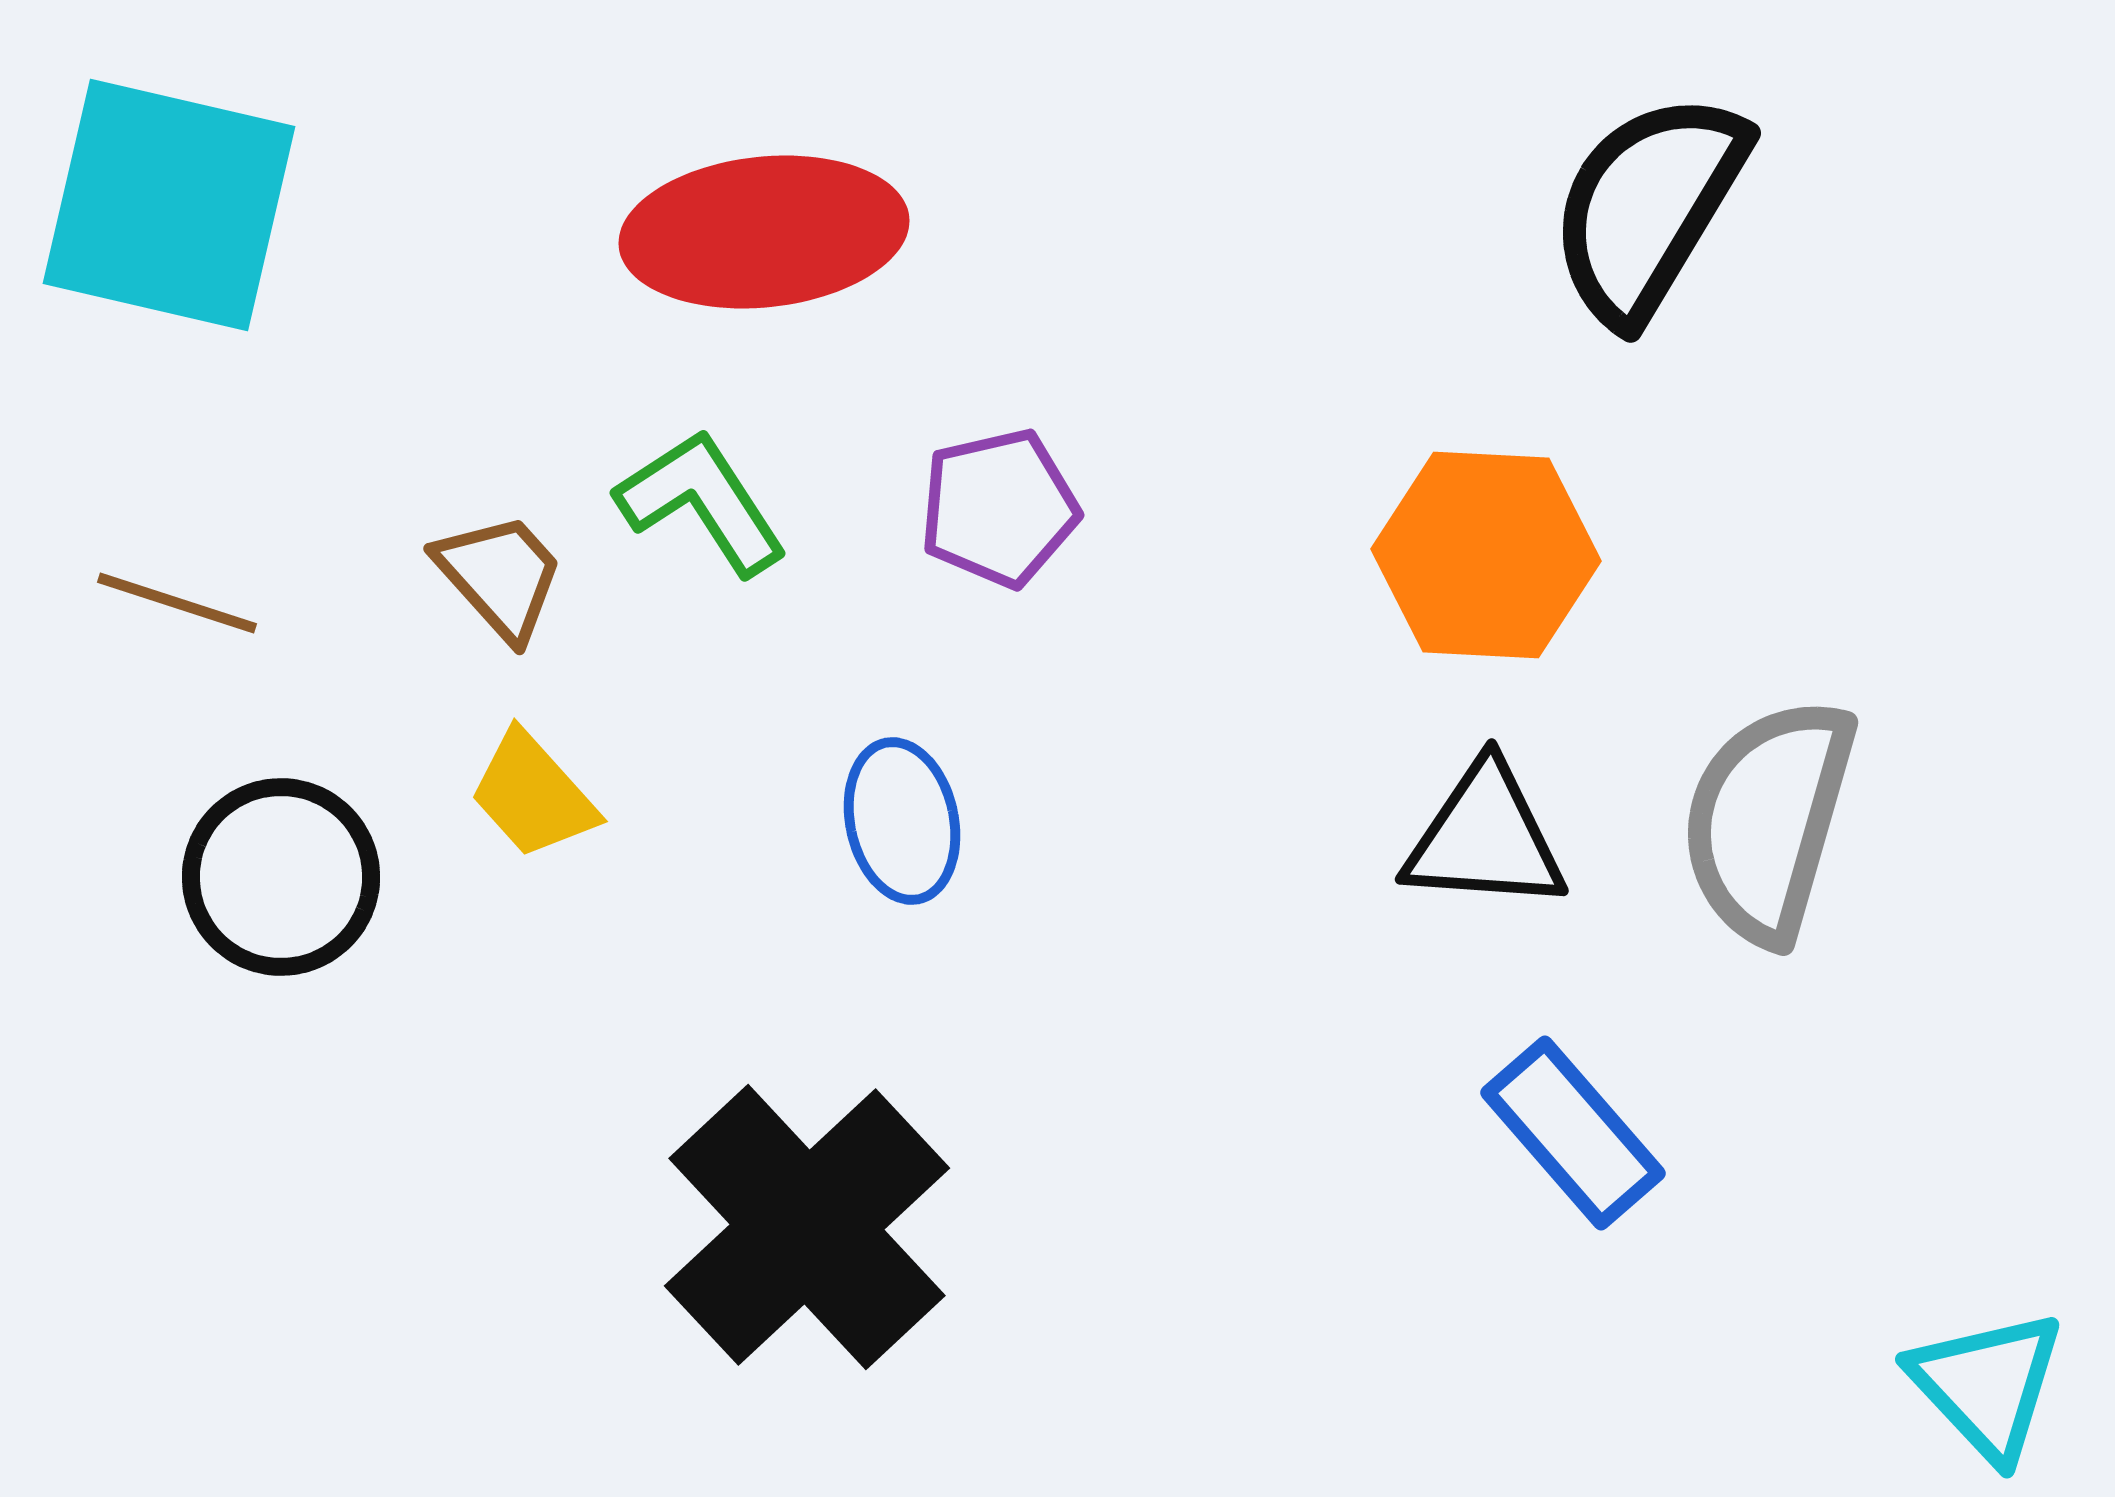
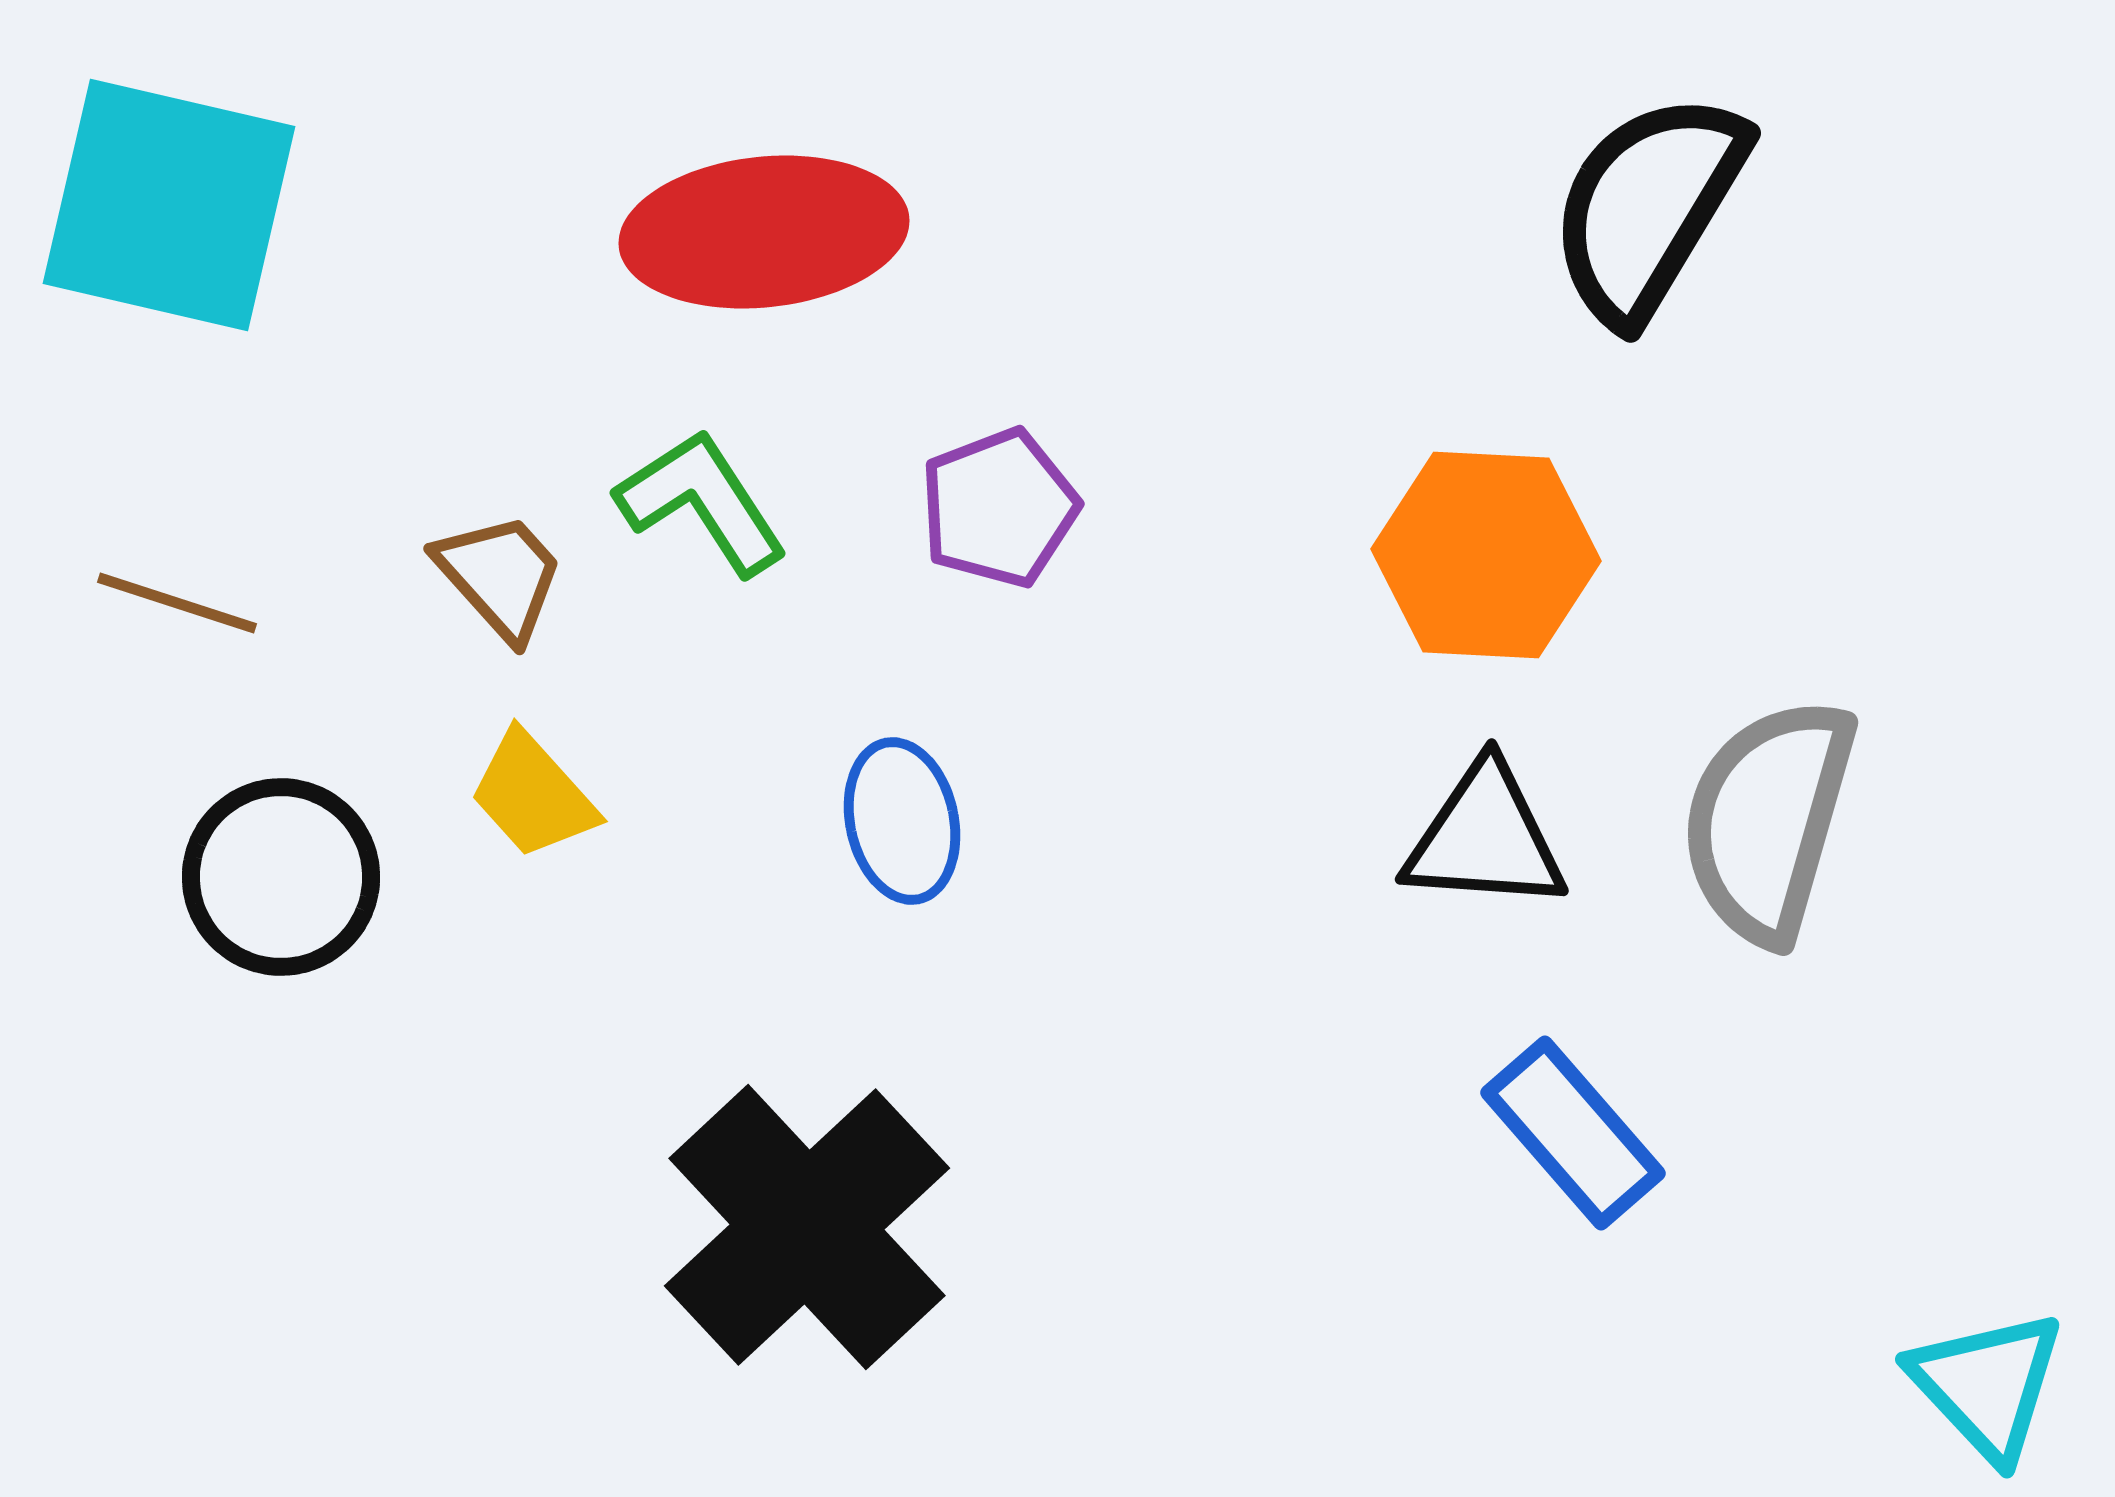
purple pentagon: rotated 8 degrees counterclockwise
